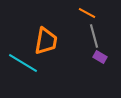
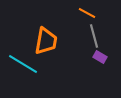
cyan line: moved 1 px down
